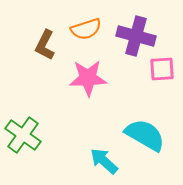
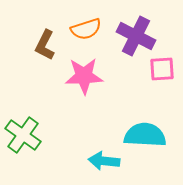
purple cross: rotated 12 degrees clockwise
pink star: moved 4 px left, 2 px up
cyan semicircle: rotated 27 degrees counterclockwise
cyan arrow: rotated 36 degrees counterclockwise
